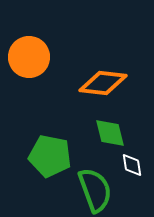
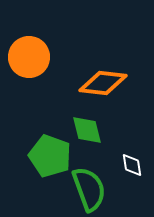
green diamond: moved 23 px left, 3 px up
green pentagon: rotated 9 degrees clockwise
green semicircle: moved 6 px left, 1 px up
